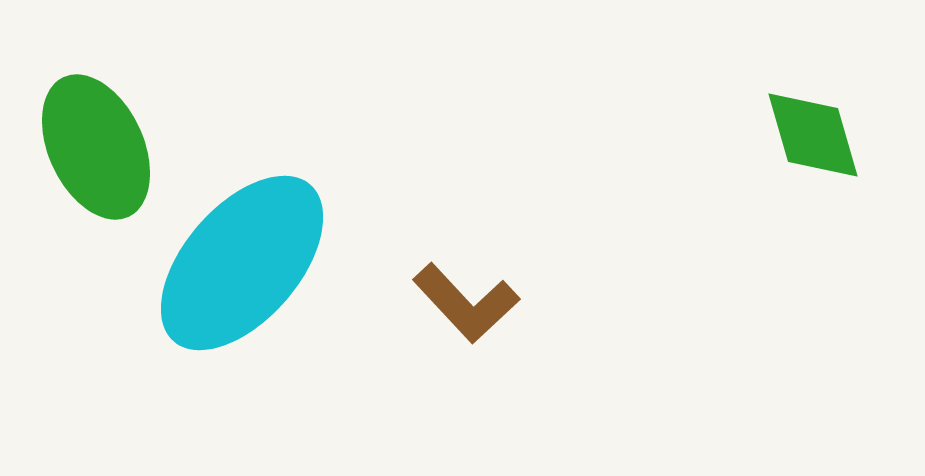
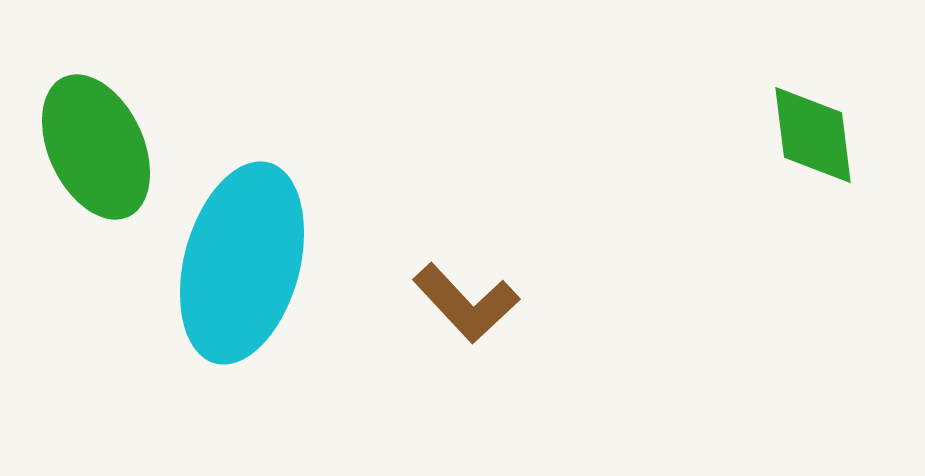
green diamond: rotated 9 degrees clockwise
cyan ellipse: rotated 26 degrees counterclockwise
